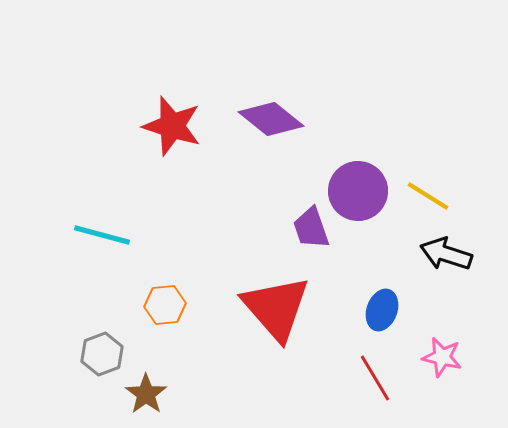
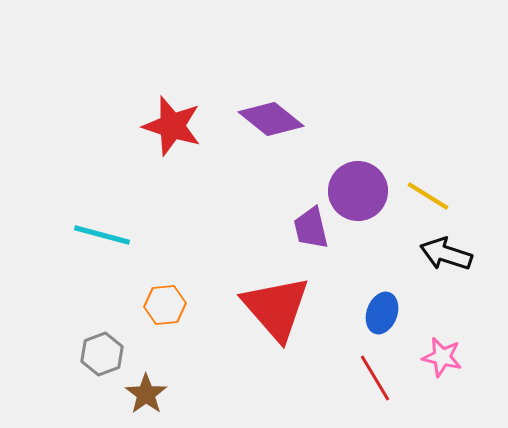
purple trapezoid: rotated 6 degrees clockwise
blue ellipse: moved 3 px down
